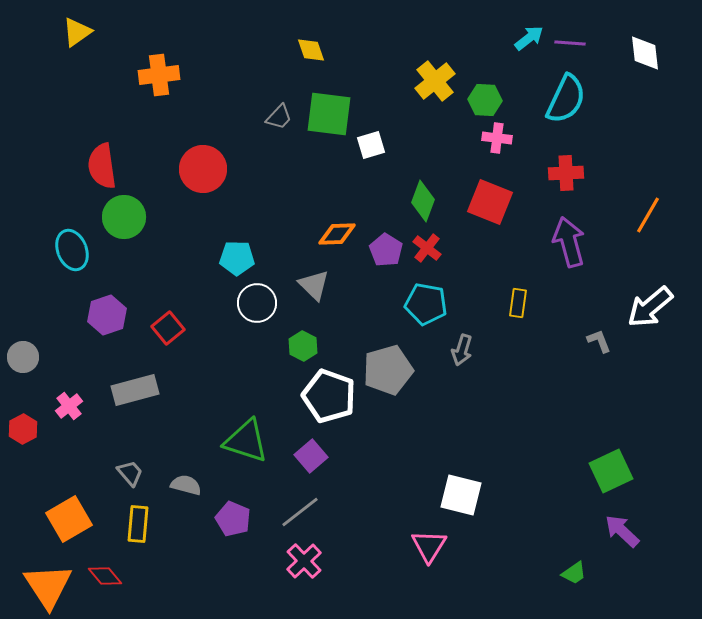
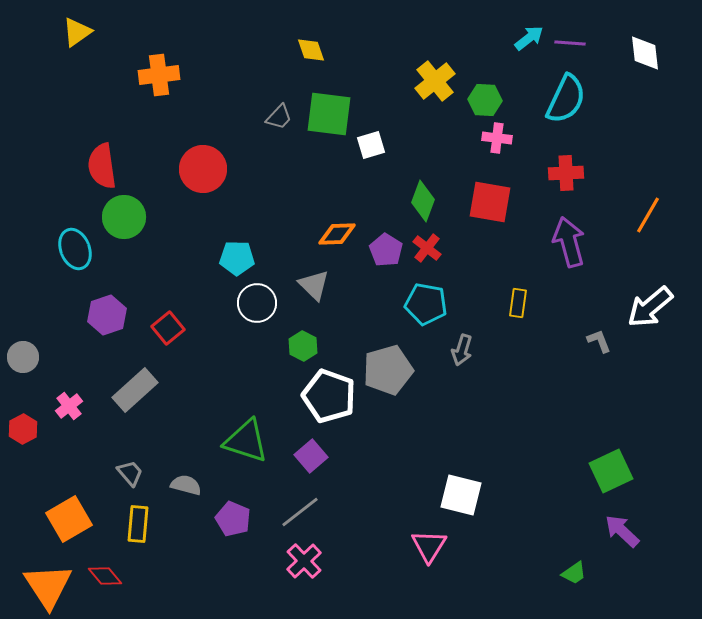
red square at (490, 202): rotated 12 degrees counterclockwise
cyan ellipse at (72, 250): moved 3 px right, 1 px up
gray rectangle at (135, 390): rotated 27 degrees counterclockwise
